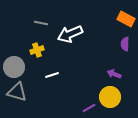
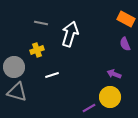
white arrow: rotated 130 degrees clockwise
purple semicircle: rotated 24 degrees counterclockwise
